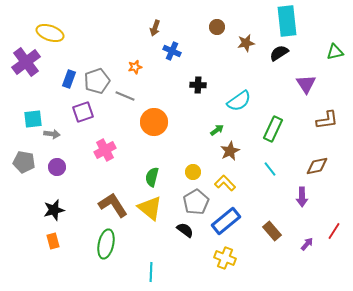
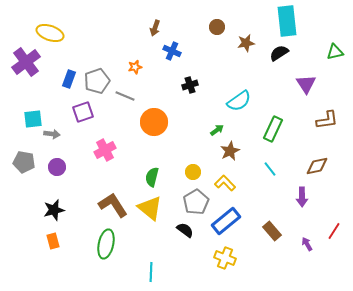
black cross at (198, 85): moved 8 px left; rotated 21 degrees counterclockwise
purple arrow at (307, 244): rotated 72 degrees counterclockwise
